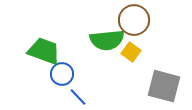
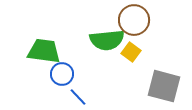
green trapezoid: rotated 12 degrees counterclockwise
